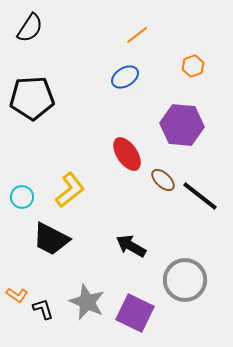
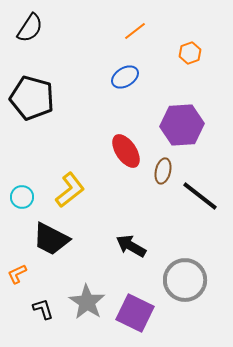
orange line: moved 2 px left, 4 px up
orange hexagon: moved 3 px left, 13 px up
black pentagon: rotated 18 degrees clockwise
purple hexagon: rotated 9 degrees counterclockwise
red ellipse: moved 1 px left, 3 px up
brown ellipse: moved 9 px up; rotated 60 degrees clockwise
orange L-shape: moved 21 px up; rotated 120 degrees clockwise
gray star: rotated 9 degrees clockwise
